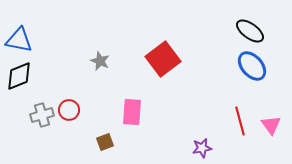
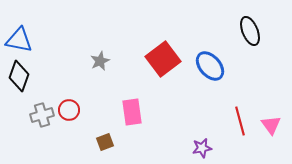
black ellipse: rotated 32 degrees clockwise
gray star: rotated 24 degrees clockwise
blue ellipse: moved 42 px left
black diamond: rotated 48 degrees counterclockwise
pink rectangle: rotated 12 degrees counterclockwise
